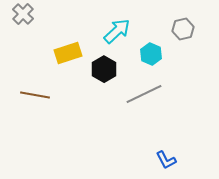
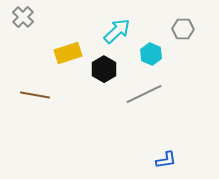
gray cross: moved 3 px down
gray hexagon: rotated 15 degrees clockwise
blue L-shape: rotated 70 degrees counterclockwise
